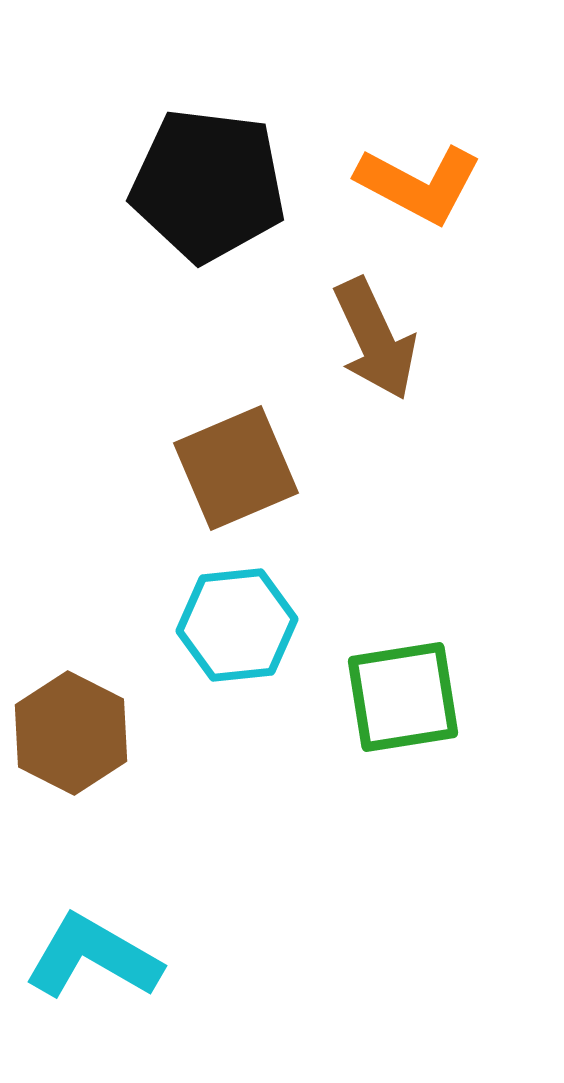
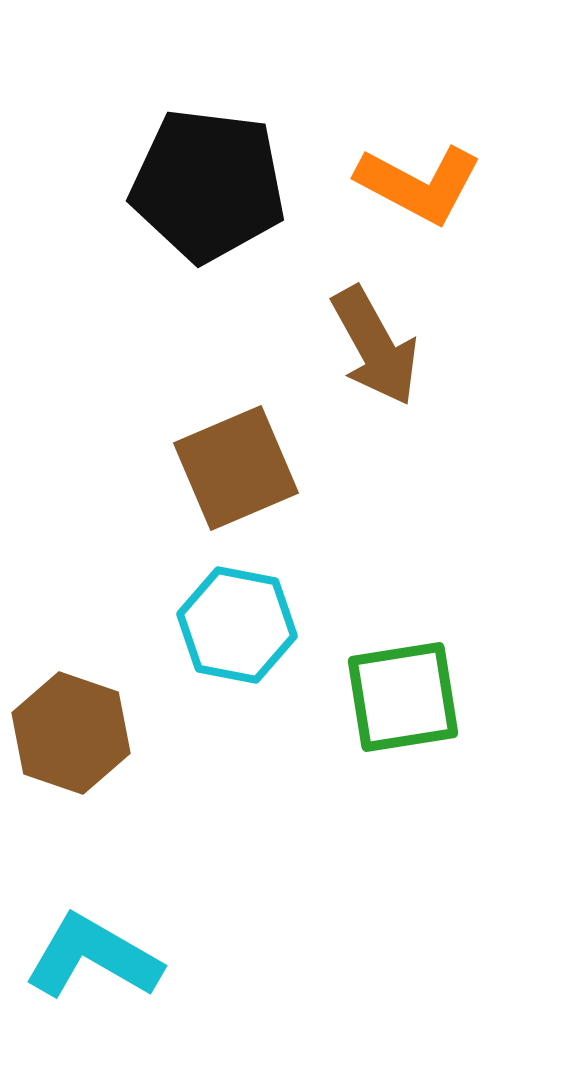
brown arrow: moved 7 px down; rotated 4 degrees counterclockwise
cyan hexagon: rotated 17 degrees clockwise
brown hexagon: rotated 8 degrees counterclockwise
